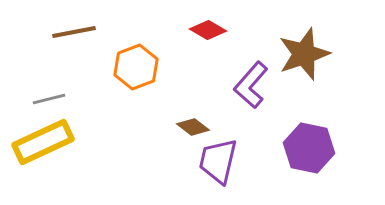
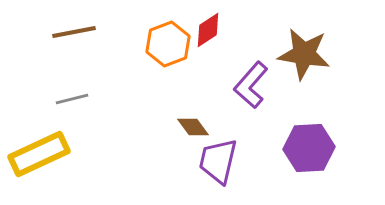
red diamond: rotated 63 degrees counterclockwise
brown star: rotated 28 degrees clockwise
orange hexagon: moved 32 px right, 23 px up
gray line: moved 23 px right
brown diamond: rotated 16 degrees clockwise
yellow rectangle: moved 4 px left, 12 px down
purple hexagon: rotated 15 degrees counterclockwise
